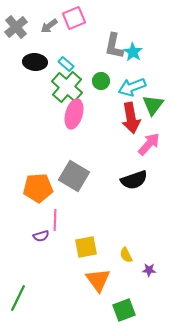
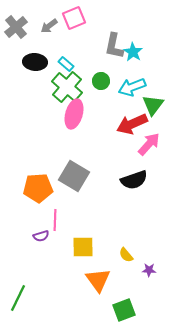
red arrow: moved 1 px right, 6 px down; rotated 76 degrees clockwise
yellow square: moved 3 px left; rotated 10 degrees clockwise
yellow semicircle: rotated 14 degrees counterclockwise
